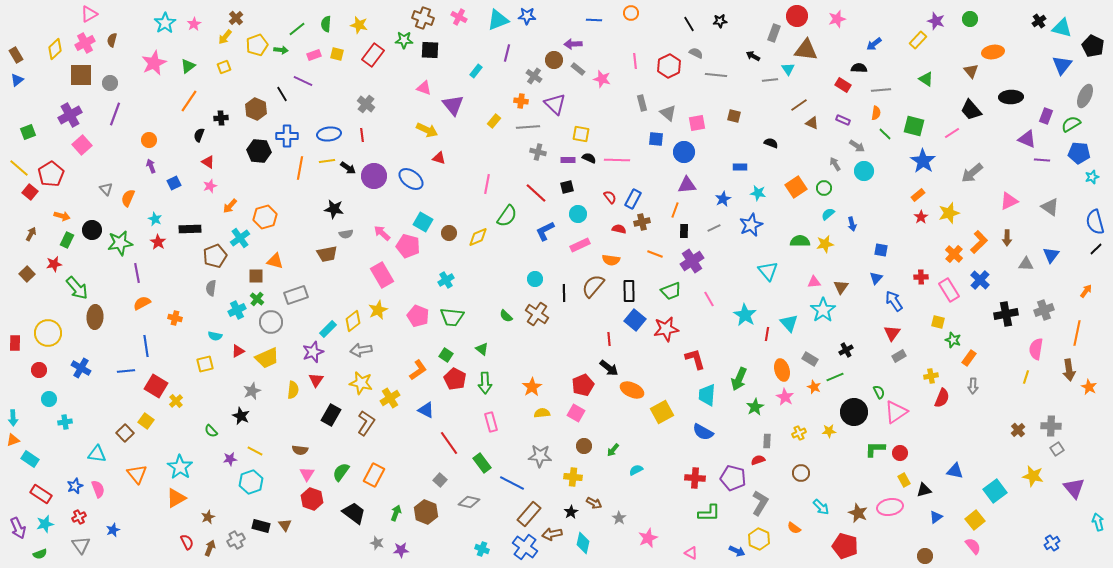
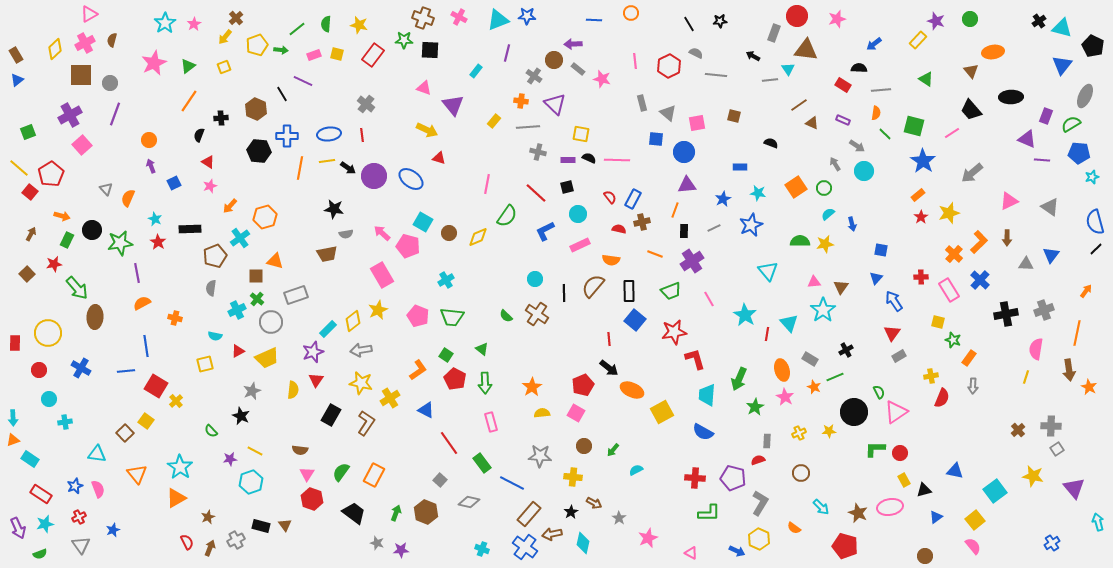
red star at (666, 329): moved 8 px right, 3 px down
